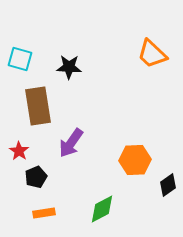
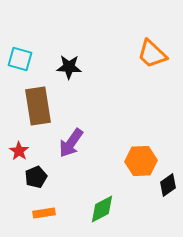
orange hexagon: moved 6 px right, 1 px down
